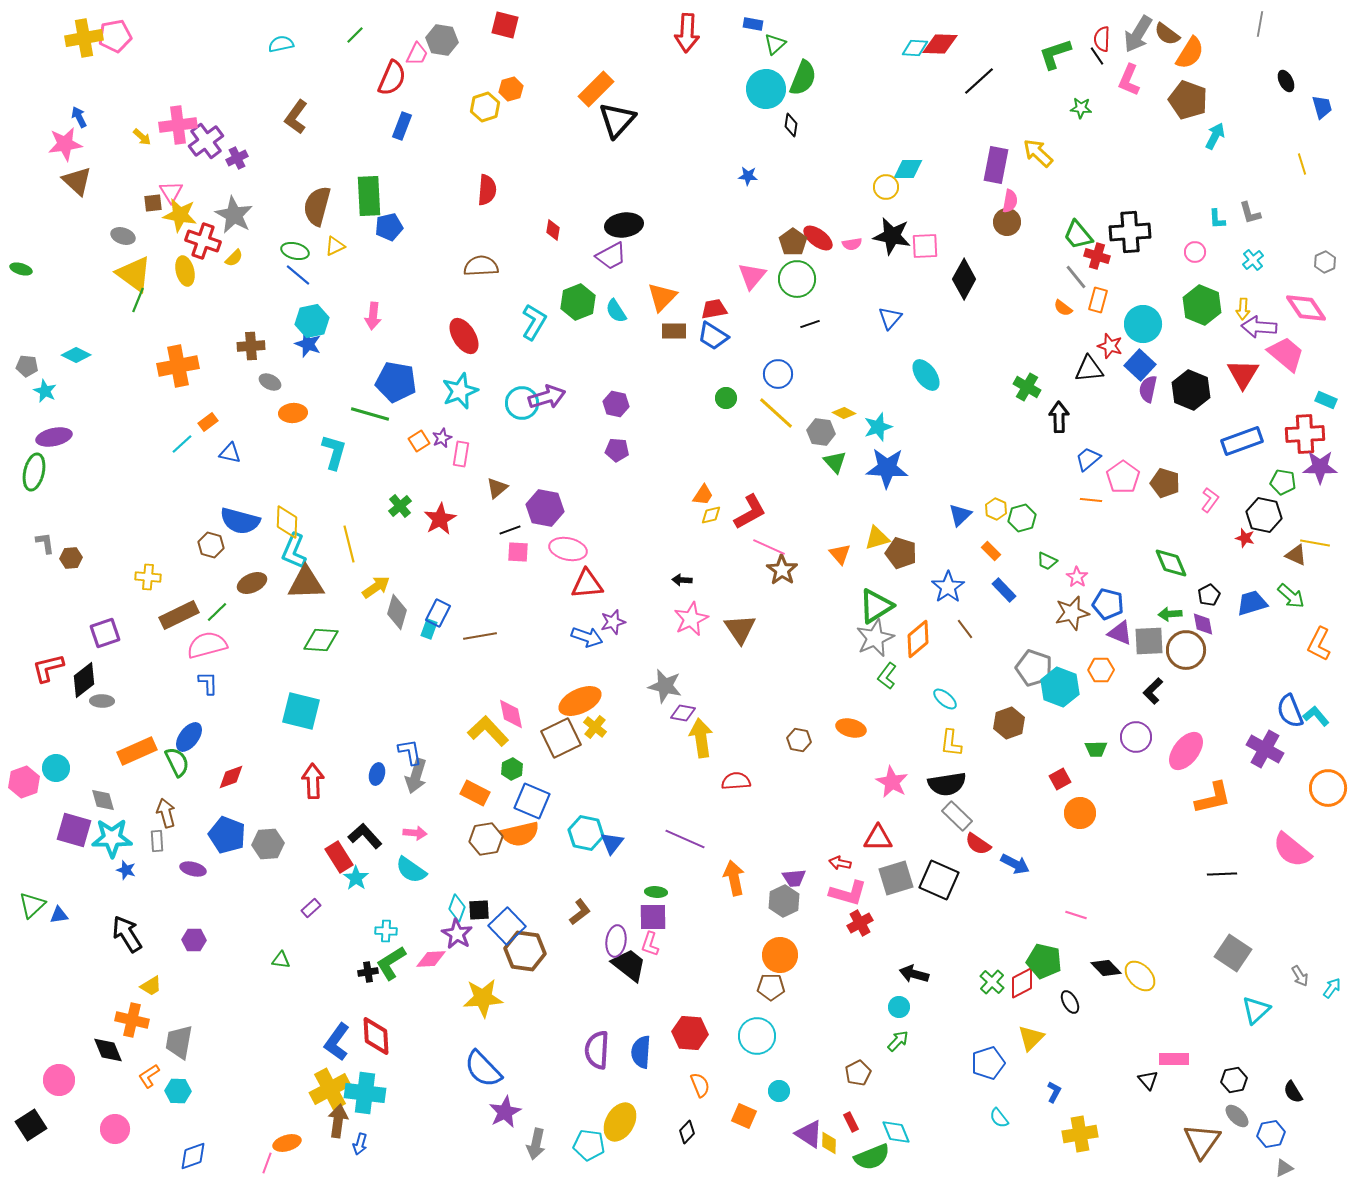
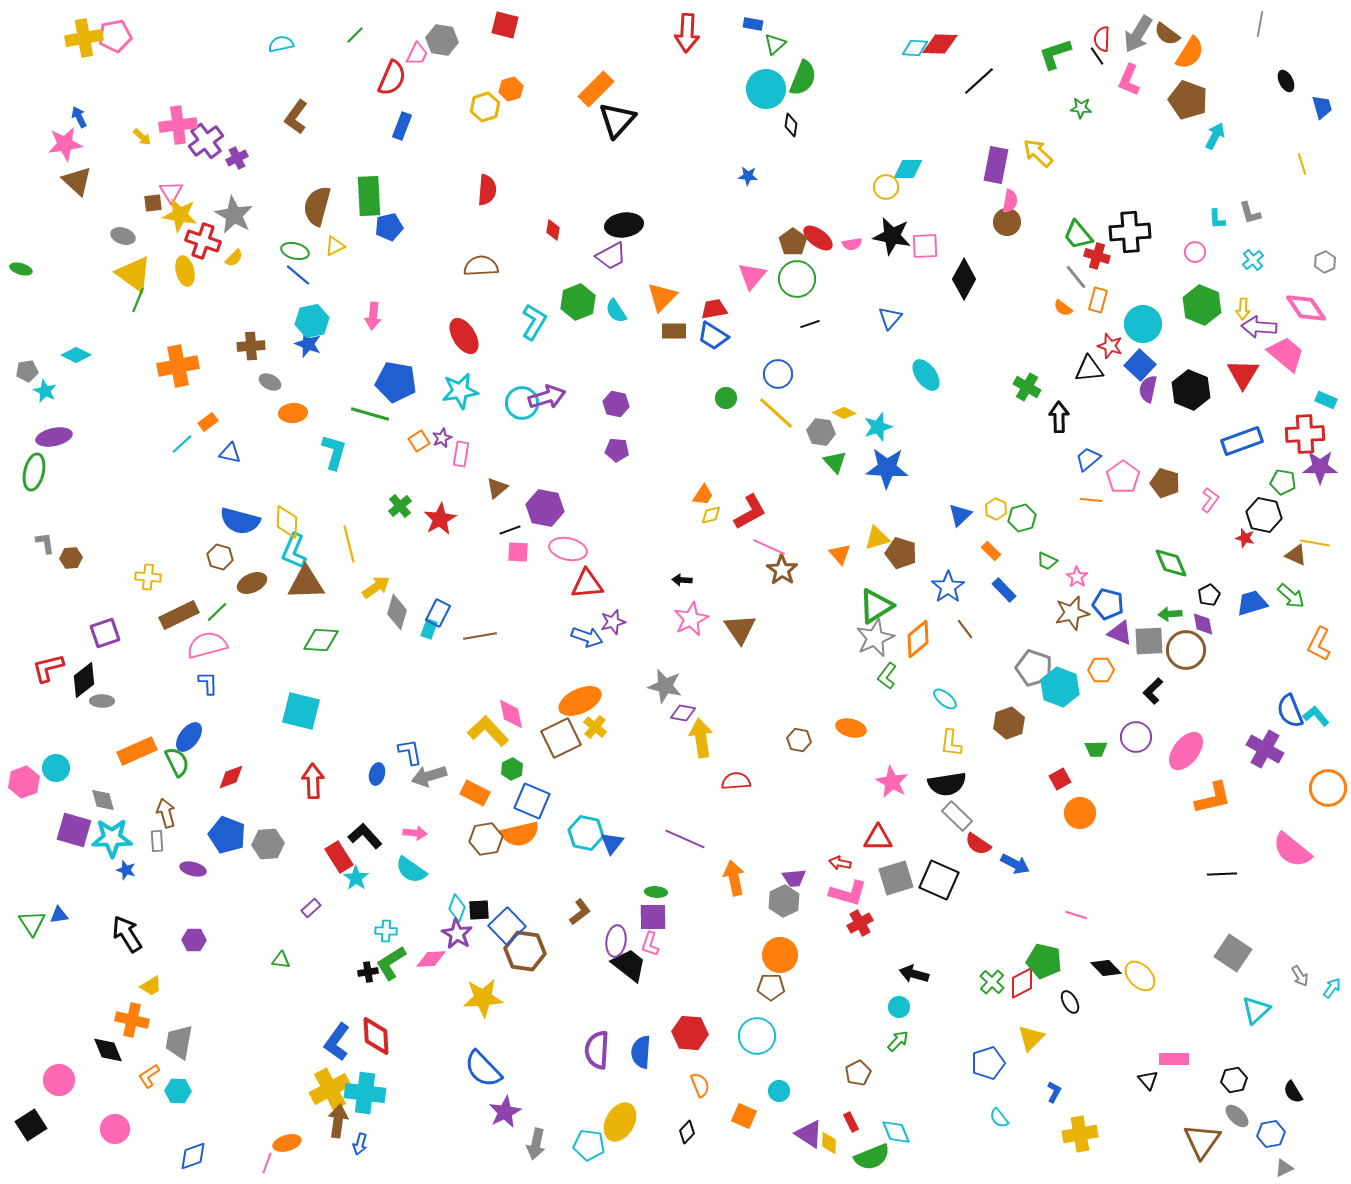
gray pentagon at (27, 366): moved 5 px down; rotated 15 degrees counterclockwise
cyan star at (460, 391): rotated 12 degrees clockwise
brown hexagon at (211, 545): moved 9 px right, 12 px down
gray arrow at (416, 776): moved 13 px right; rotated 56 degrees clockwise
green triangle at (32, 905): moved 18 px down; rotated 20 degrees counterclockwise
